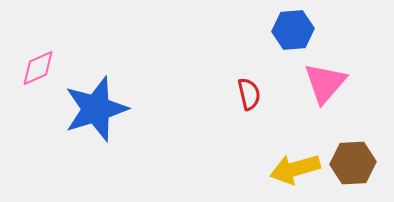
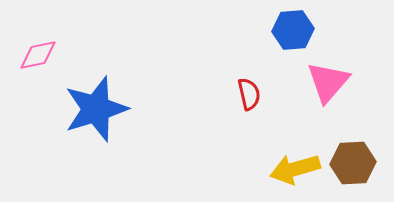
pink diamond: moved 13 px up; rotated 12 degrees clockwise
pink triangle: moved 3 px right, 1 px up
